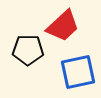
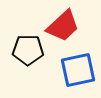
blue square: moved 2 px up
